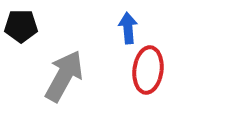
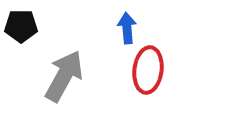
blue arrow: moved 1 px left
